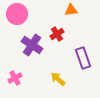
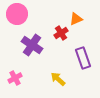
orange triangle: moved 5 px right, 9 px down; rotated 16 degrees counterclockwise
red cross: moved 4 px right, 1 px up
